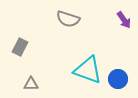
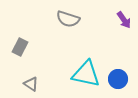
cyan triangle: moved 2 px left, 4 px down; rotated 8 degrees counterclockwise
gray triangle: rotated 35 degrees clockwise
